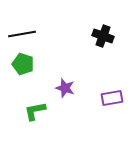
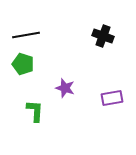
black line: moved 4 px right, 1 px down
green L-shape: rotated 105 degrees clockwise
